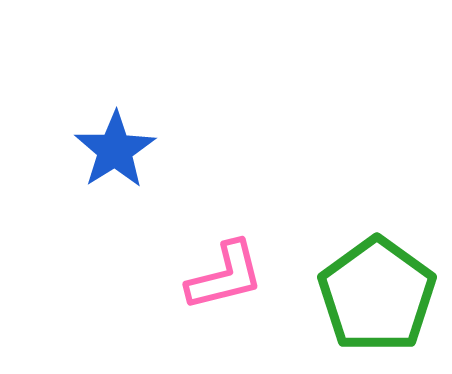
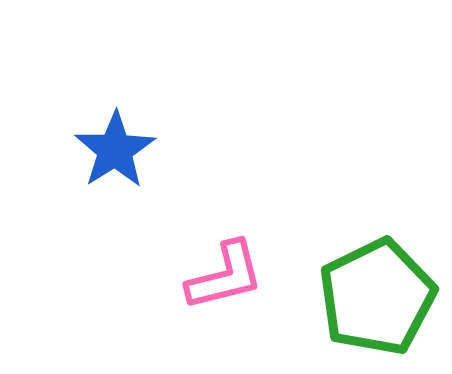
green pentagon: moved 2 px down; rotated 10 degrees clockwise
